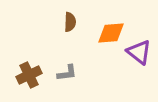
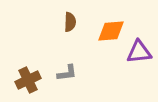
orange diamond: moved 2 px up
purple triangle: rotated 44 degrees counterclockwise
brown cross: moved 1 px left, 5 px down
